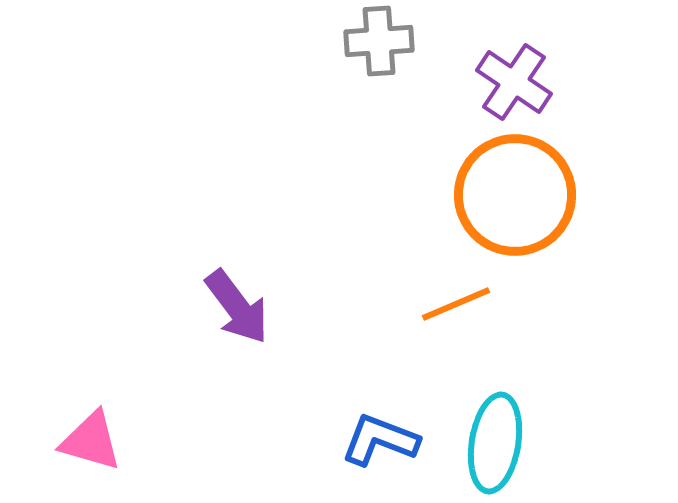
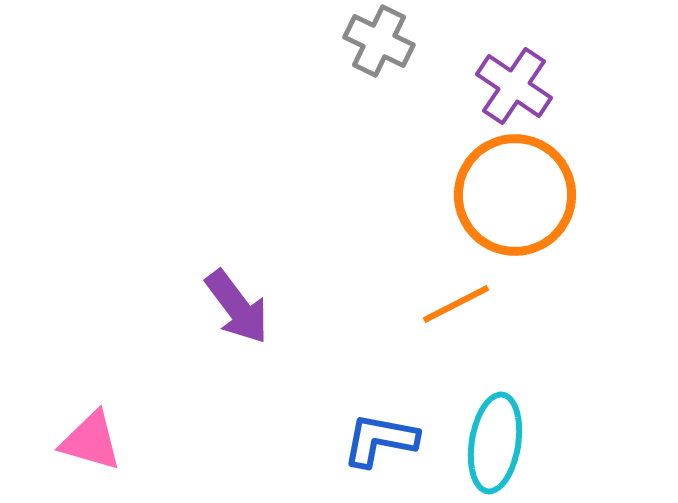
gray cross: rotated 30 degrees clockwise
purple cross: moved 4 px down
orange line: rotated 4 degrees counterclockwise
blue L-shape: rotated 10 degrees counterclockwise
